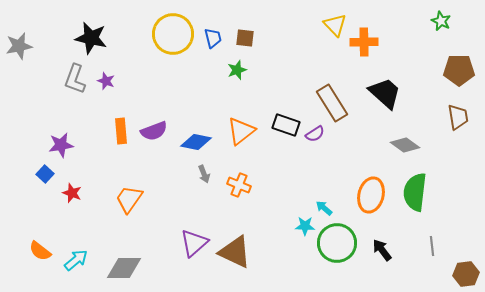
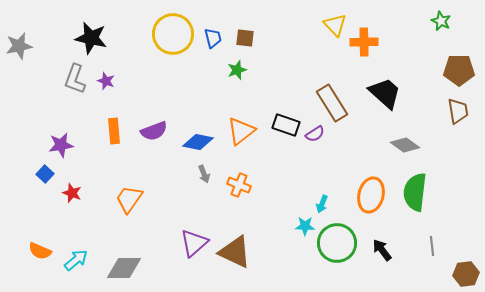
brown trapezoid at (458, 117): moved 6 px up
orange rectangle at (121, 131): moved 7 px left
blue diamond at (196, 142): moved 2 px right
cyan arrow at (324, 208): moved 2 px left, 4 px up; rotated 108 degrees counterclockwise
orange semicircle at (40, 251): rotated 15 degrees counterclockwise
